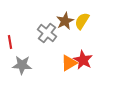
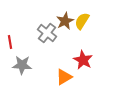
orange triangle: moved 5 px left, 14 px down
